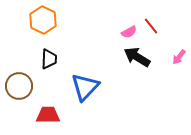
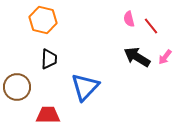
orange hexagon: rotated 12 degrees counterclockwise
pink semicircle: moved 13 px up; rotated 105 degrees clockwise
pink arrow: moved 14 px left
brown circle: moved 2 px left, 1 px down
